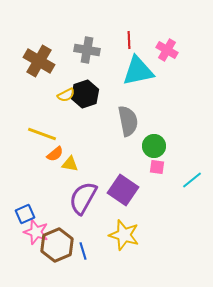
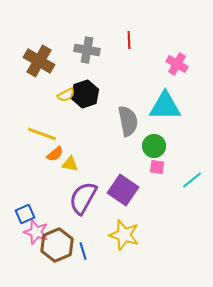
pink cross: moved 10 px right, 14 px down
cyan triangle: moved 27 px right, 35 px down; rotated 12 degrees clockwise
